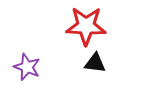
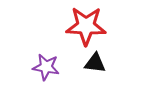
purple star: moved 19 px right; rotated 12 degrees counterclockwise
